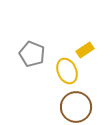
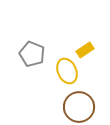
brown circle: moved 3 px right
